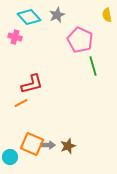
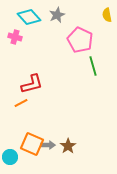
brown star: rotated 14 degrees counterclockwise
